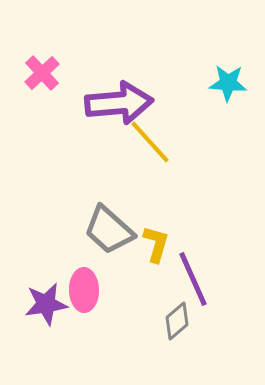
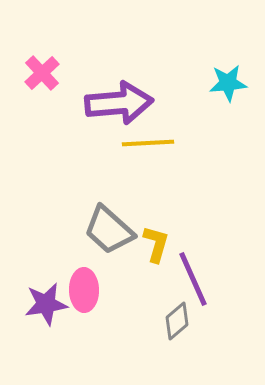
cyan star: rotated 9 degrees counterclockwise
yellow line: moved 2 px left, 1 px down; rotated 51 degrees counterclockwise
